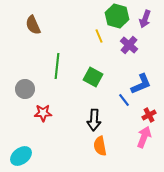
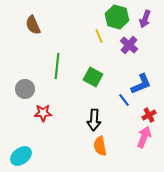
green hexagon: moved 1 px down
